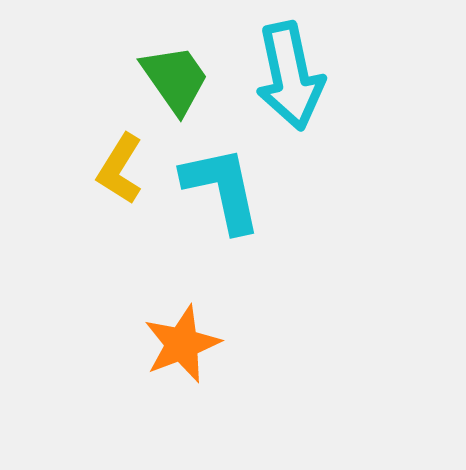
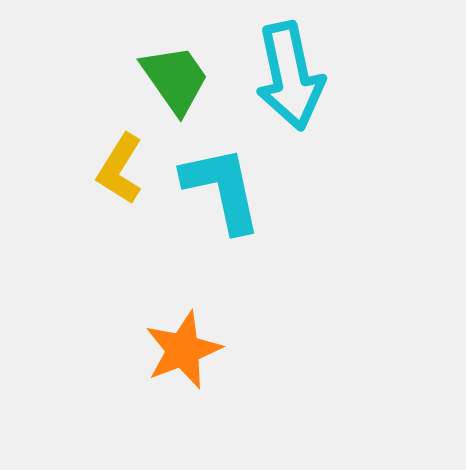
orange star: moved 1 px right, 6 px down
